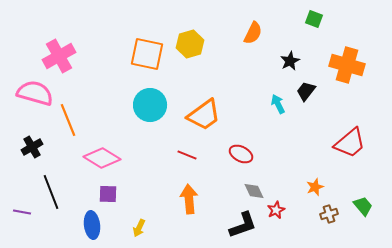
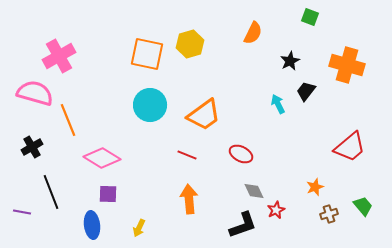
green square: moved 4 px left, 2 px up
red trapezoid: moved 4 px down
